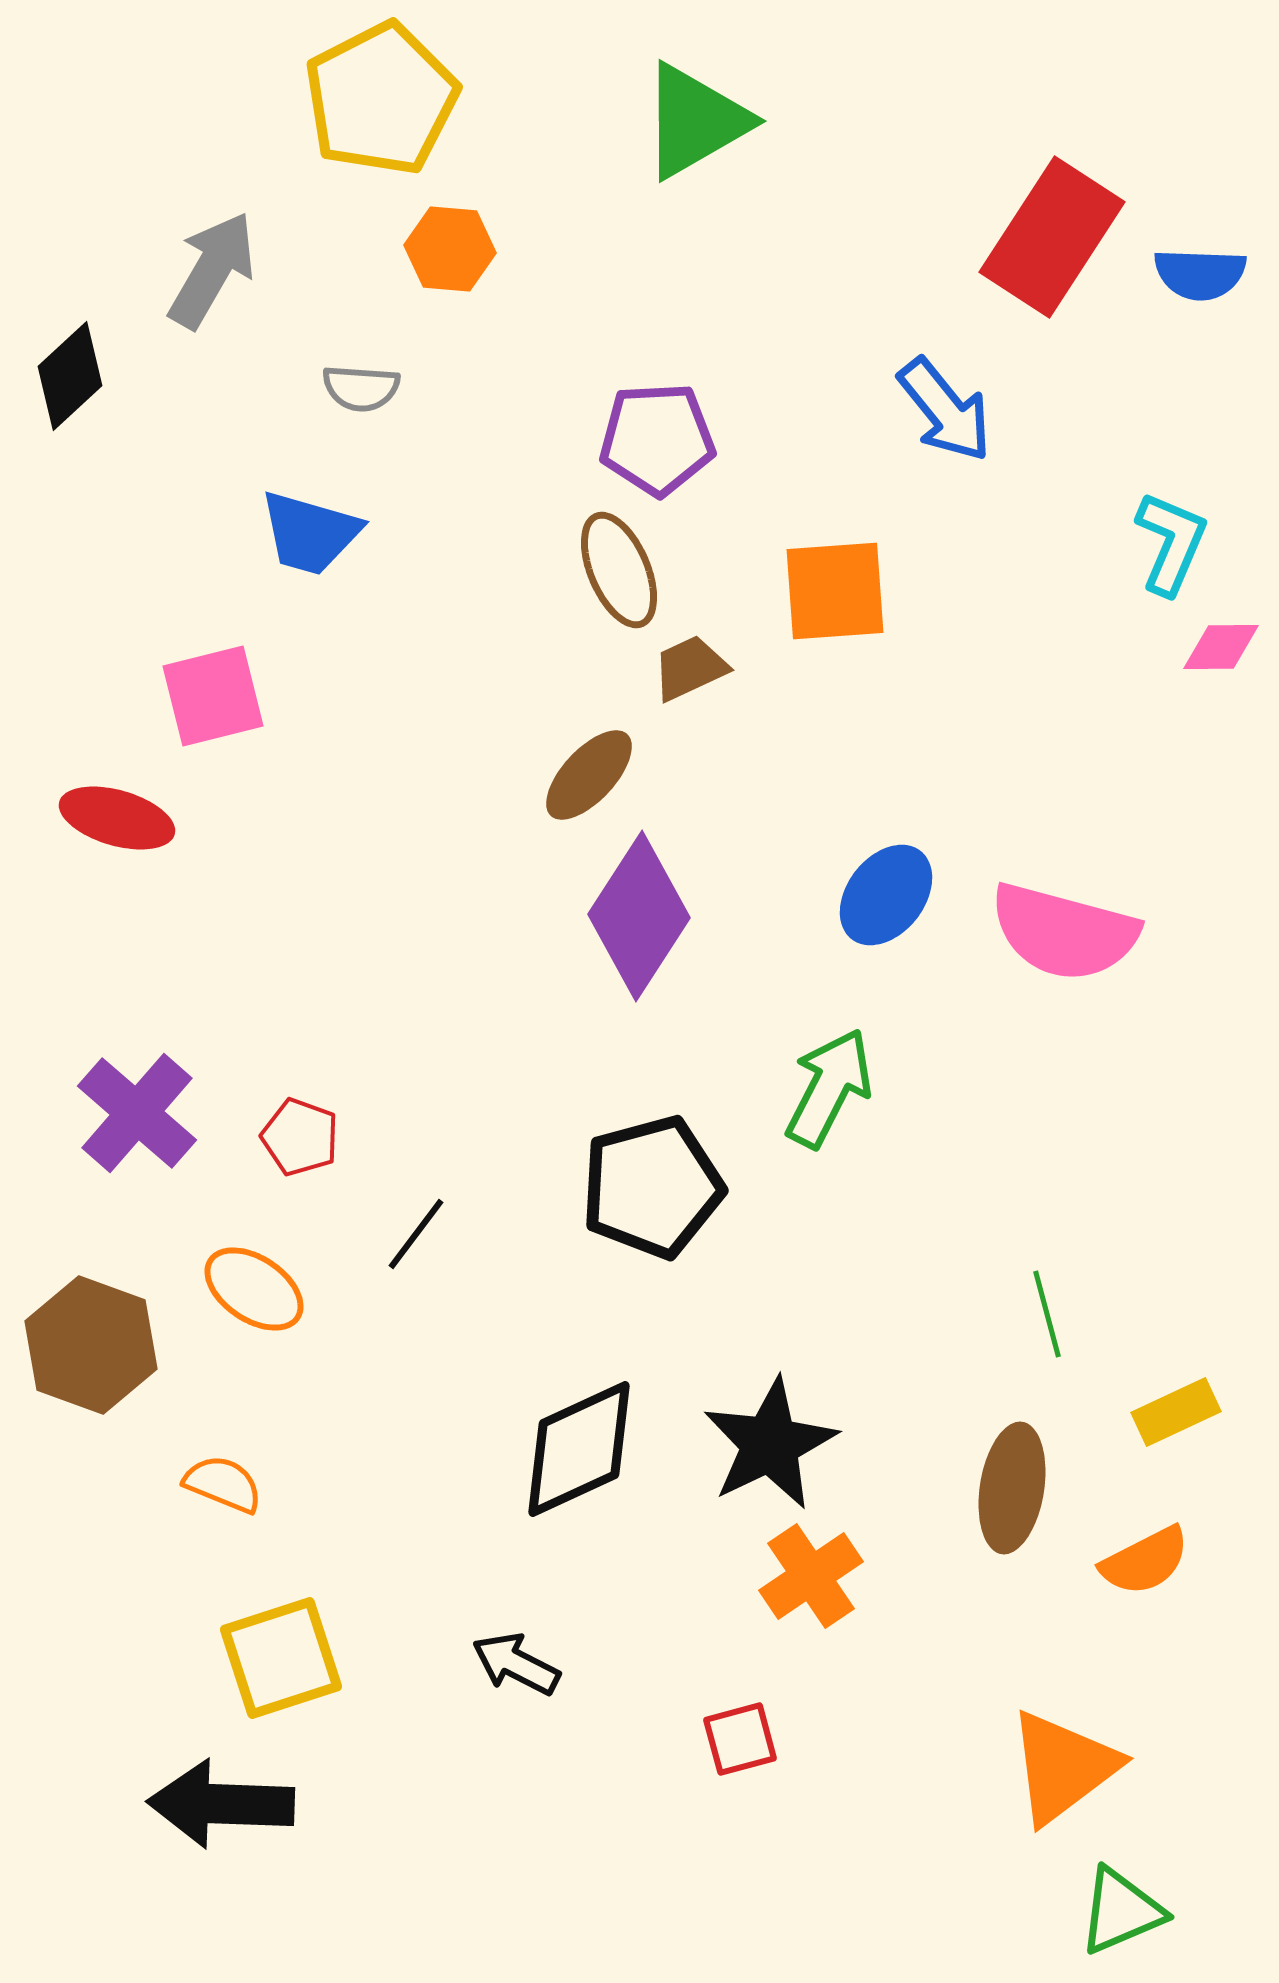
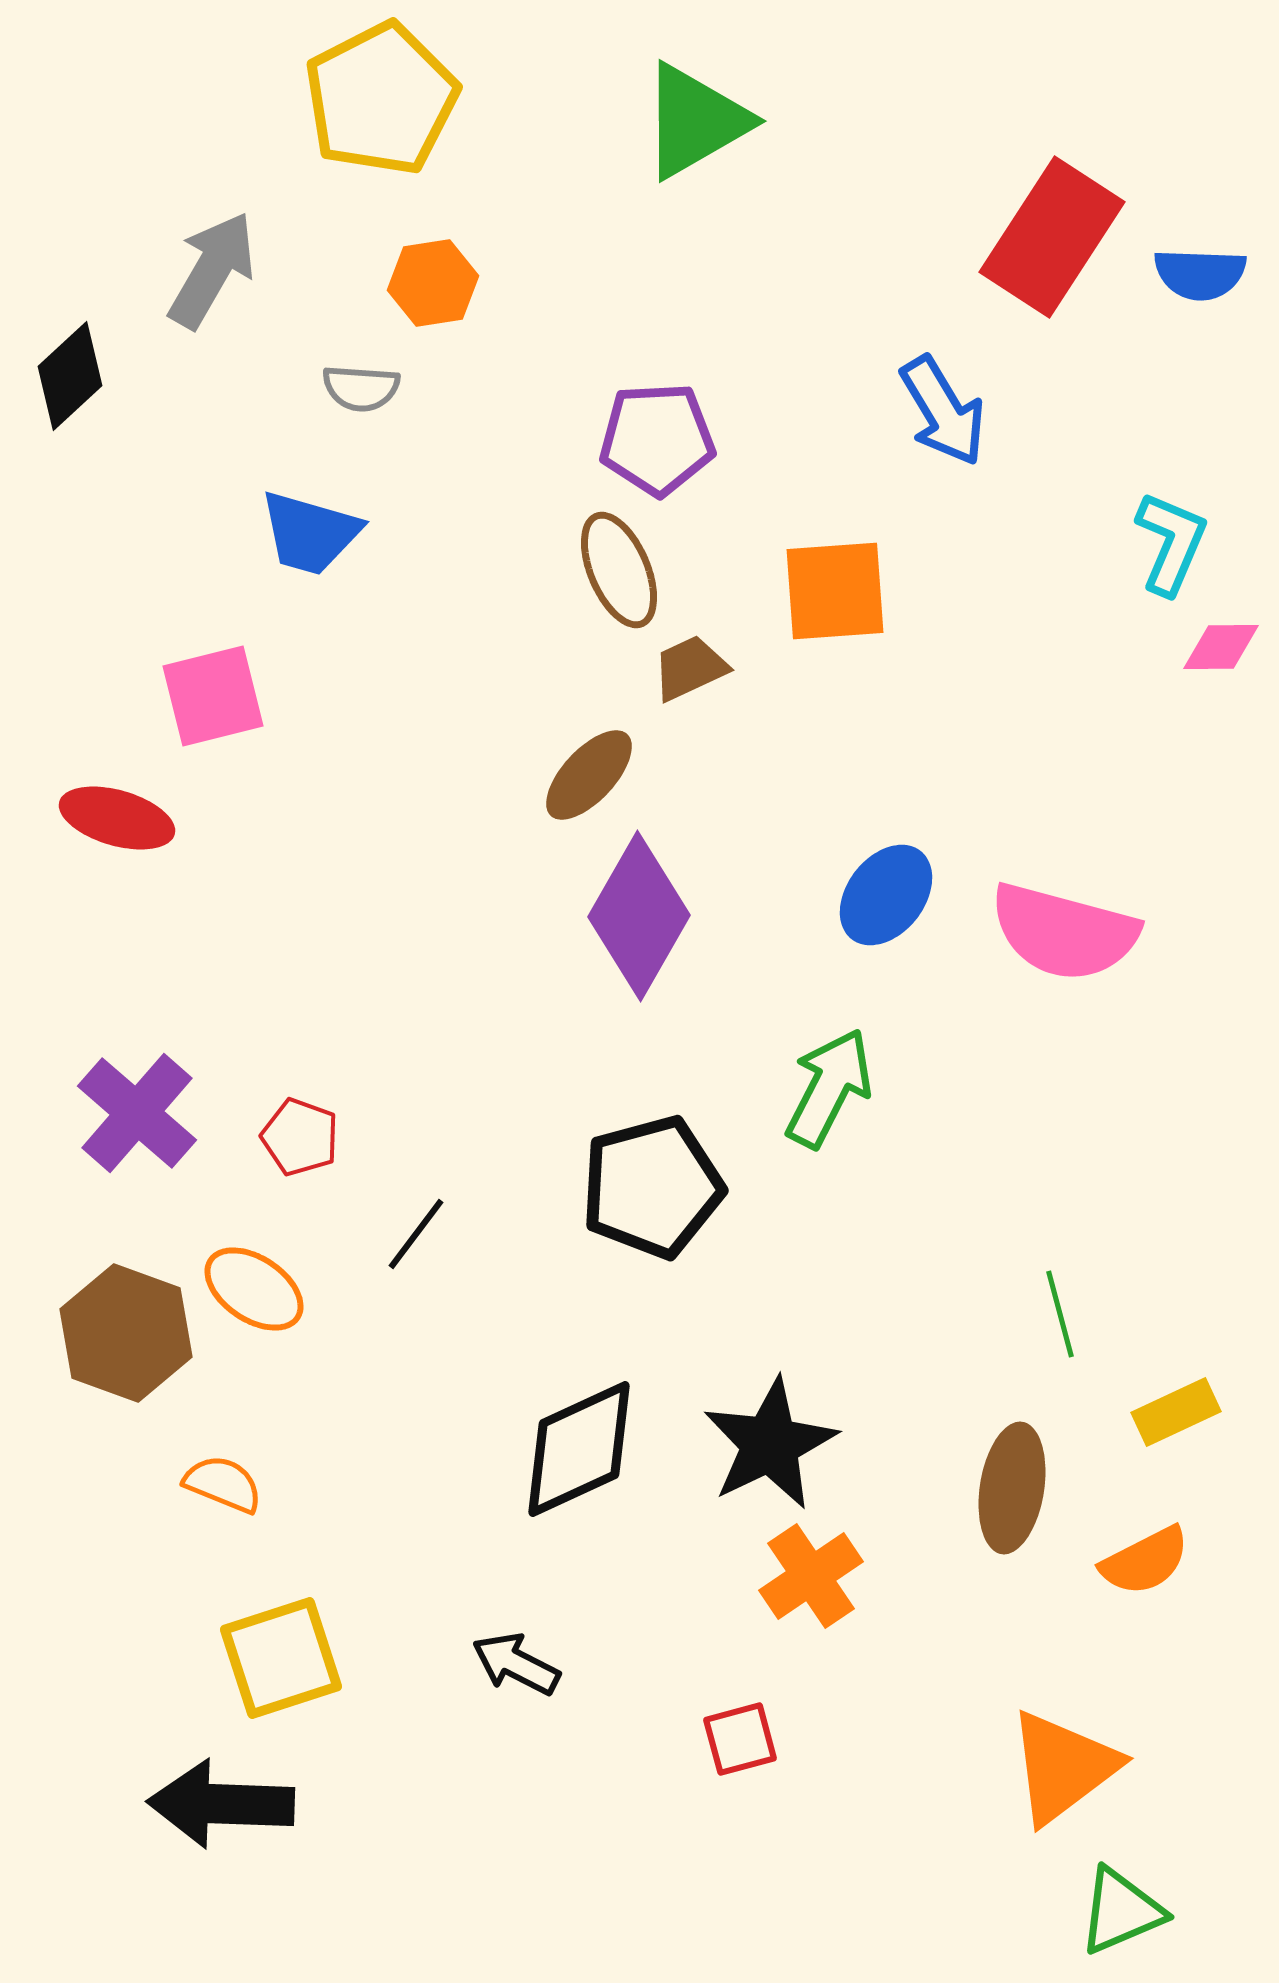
orange hexagon at (450, 249): moved 17 px left, 34 px down; rotated 14 degrees counterclockwise
blue arrow at (945, 410): moved 2 px left, 1 px down; rotated 8 degrees clockwise
purple diamond at (639, 916): rotated 3 degrees counterclockwise
green line at (1047, 1314): moved 13 px right
brown hexagon at (91, 1345): moved 35 px right, 12 px up
